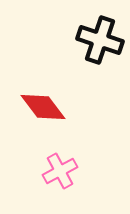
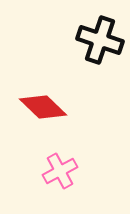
red diamond: rotated 9 degrees counterclockwise
